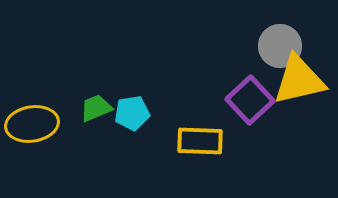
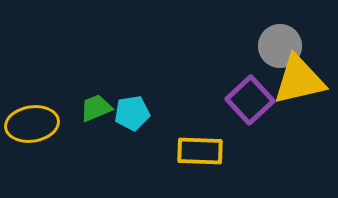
yellow rectangle: moved 10 px down
